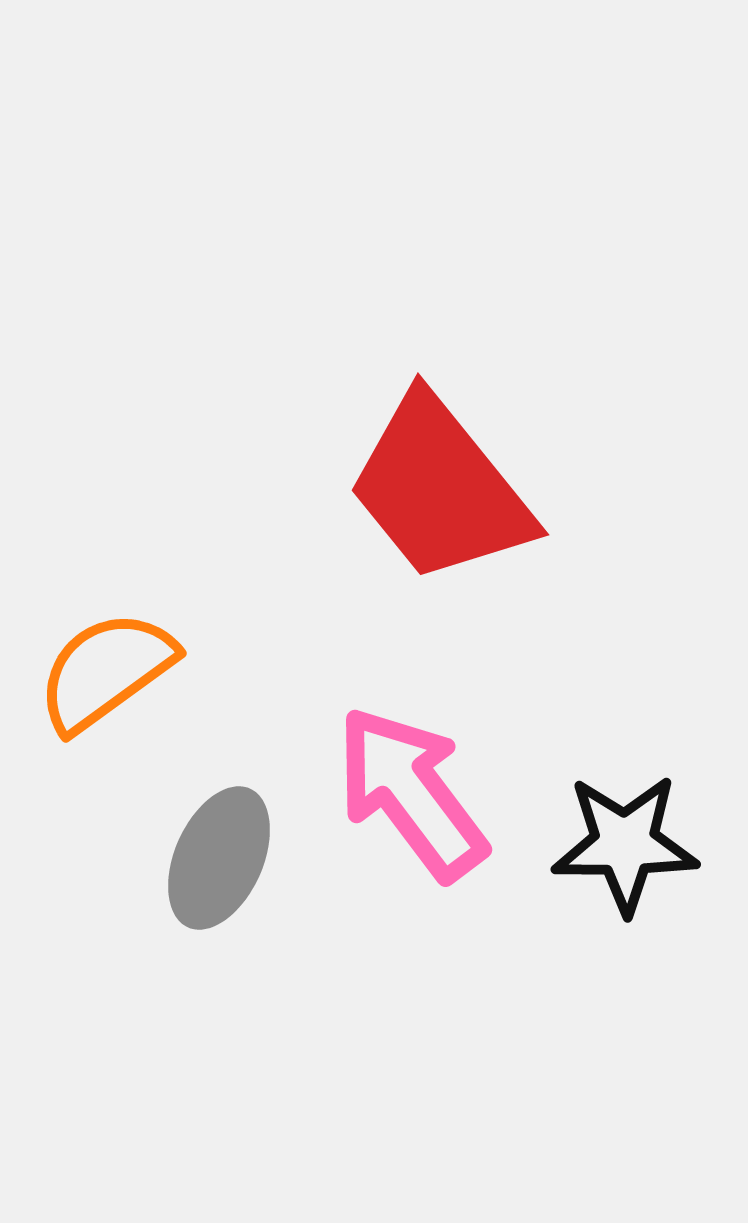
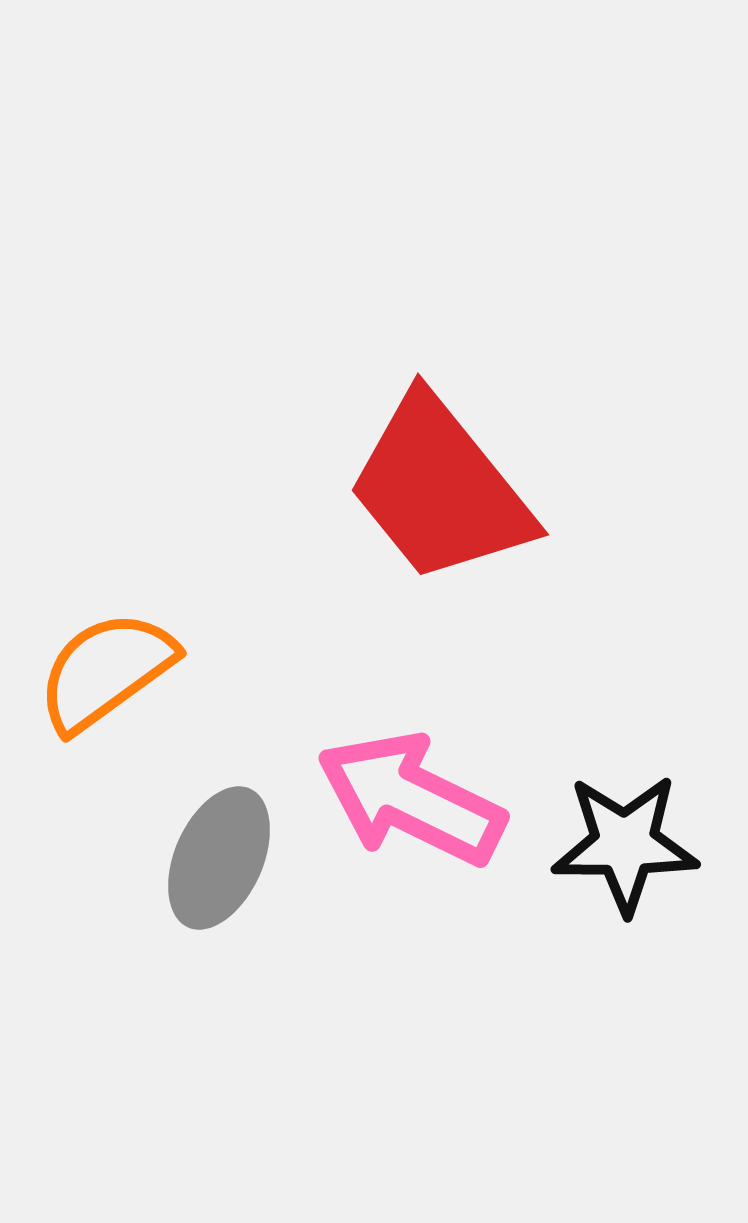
pink arrow: moved 6 px down; rotated 27 degrees counterclockwise
